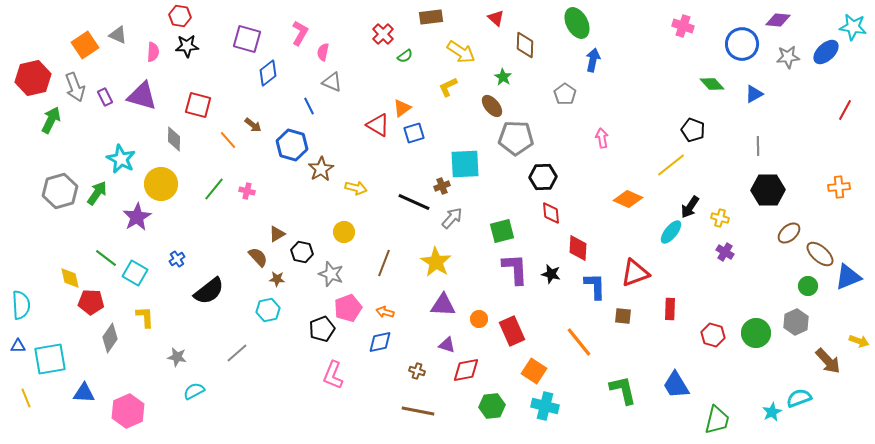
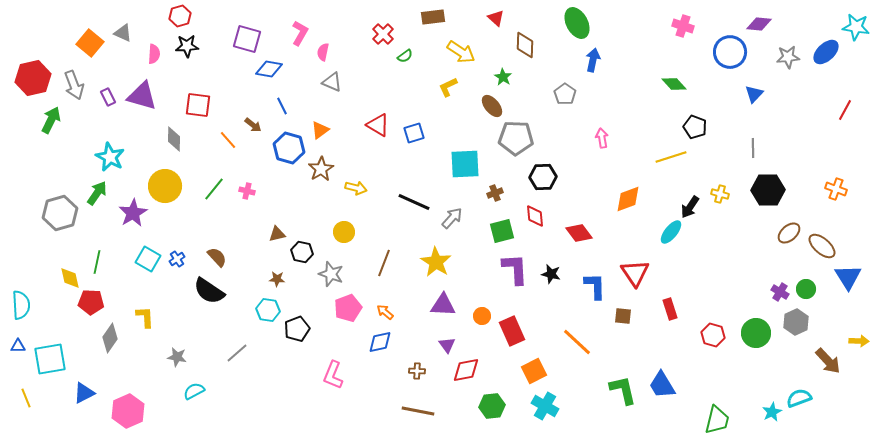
red hexagon at (180, 16): rotated 25 degrees counterclockwise
brown rectangle at (431, 17): moved 2 px right
purple diamond at (778, 20): moved 19 px left, 4 px down
cyan star at (853, 27): moved 3 px right
gray triangle at (118, 35): moved 5 px right, 2 px up
blue circle at (742, 44): moved 12 px left, 8 px down
orange square at (85, 45): moved 5 px right, 2 px up; rotated 16 degrees counterclockwise
pink semicircle at (153, 52): moved 1 px right, 2 px down
blue diamond at (268, 73): moved 1 px right, 4 px up; rotated 48 degrees clockwise
green diamond at (712, 84): moved 38 px left
gray arrow at (75, 87): moved 1 px left, 2 px up
blue triangle at (754, 94): rotated 18 degrees counterclockwise
purple rectangle at (105, 97): moved 3 px right
red square at (198, 105): rotated 8 degrees counterclockwise
blue line at (309, 106): moved 27 px left
orange triangle at (402, 108): moved 82 px left, 22 px down
black pentagon at (693, 130): moved 2 px right, 3 px up
blue hexagon at (292, 145): moved 3 px left, 3 px down
gray line at (758, 146): moved 5 px left, 2 px down
cyan star at (121, 159): moved 11 px left, 2 px up
yellow line at (671, 165): moved 8 px up; rotated 20 degrees clockwise
yellow circle at (161, 184): moved 4 px right, 2 px down
brown cross at (442, 186): moved 53 px right, 7 px down
orange cross at (839, 187): moved 3 px left, 2 px down; rotated 25 degrees clockwise
gray hexagon at (60, 191): moved 22 px down
orange diamond at (628, 199): rotated 44 degrees counterclockwise
red diamond at (551, 213): moved 16 px left, 3 px down
purple star at (137, 217): moved 4 px left, 4 px up
yellow cross at (720, 218): moved 24 px up
brown triangle at (277, 234): rotated 18 degrees clockwise
red diamond at (578, 248): moved 1 px right, 15 px up; rotated 40 degrees counterclockwise
purple cross at (725, 252): moved 55 px right, 40 px down
brown ellipse at (820, 254): moved 2 px right, 8 px up
brown semicircle at (258, 257): moved 41 px left
green line at (106, 258): moved 9 px left, 4 px down; rotated 65 degrees clockwise
cyan square at (135, 273): moved 13 px right, 14 px up
red triangle at (635, 273): rotated 44 degrees counterclockwise
blue triangle at (848, 277): rotated 40 degrees counterclockwise
green circle at (808, 286): moved 2 px left, 3 px down
black semicircle at (209, 291): rotated 72 degrees clockwise
red rectangle at (670, 309): rotated 20 degrees counterclockwise
cyan hexagon at (268, 310): rotated 20 degrees clockwise
orange arrow at (385, 312): rotated 24 degrees clockwise
orange circle at (479, 319): moved 3 px right, 3 px up
black pentagon at (322, 329): moved 25 px left
yellow arrow at (859, 341): rotated 18 degrees counterclockwise
orange line at (579, 342): moved 2 px left; rotated 8 degrees counterclockwise
purple triangle at (447, 345): rotated 36 degrees clockwise
brown cross at (417, 371): rotated 14 degrees counterclockwise
orange square at (534, 371): rotated 30 degrees clockwise
blue trapezoid at (676, 385): moved 14 px left
blue triangle at (84, 393): rotated 30 degrees counterclockwise
cyan cross at (545, 406): rotated 16 degrees clockwise
